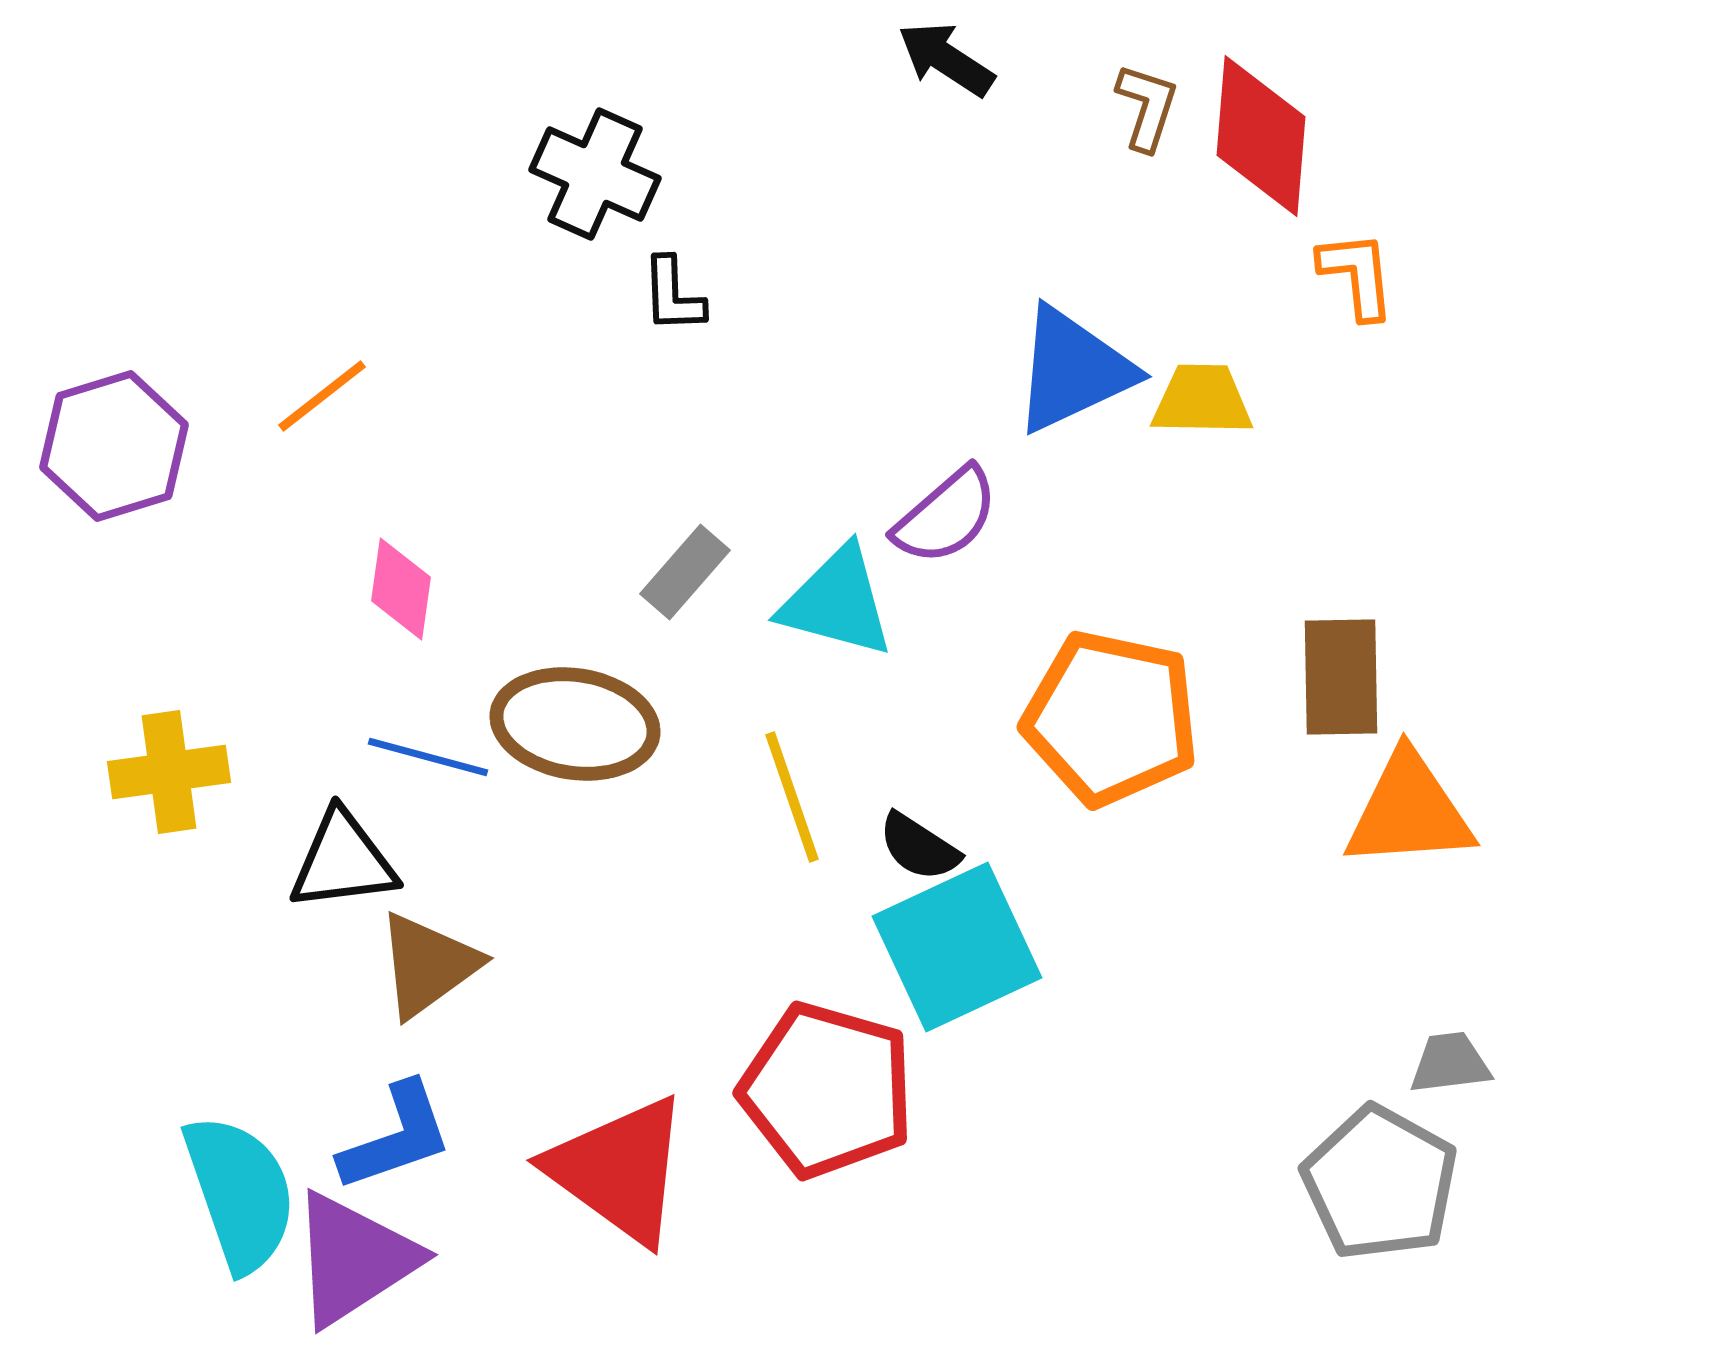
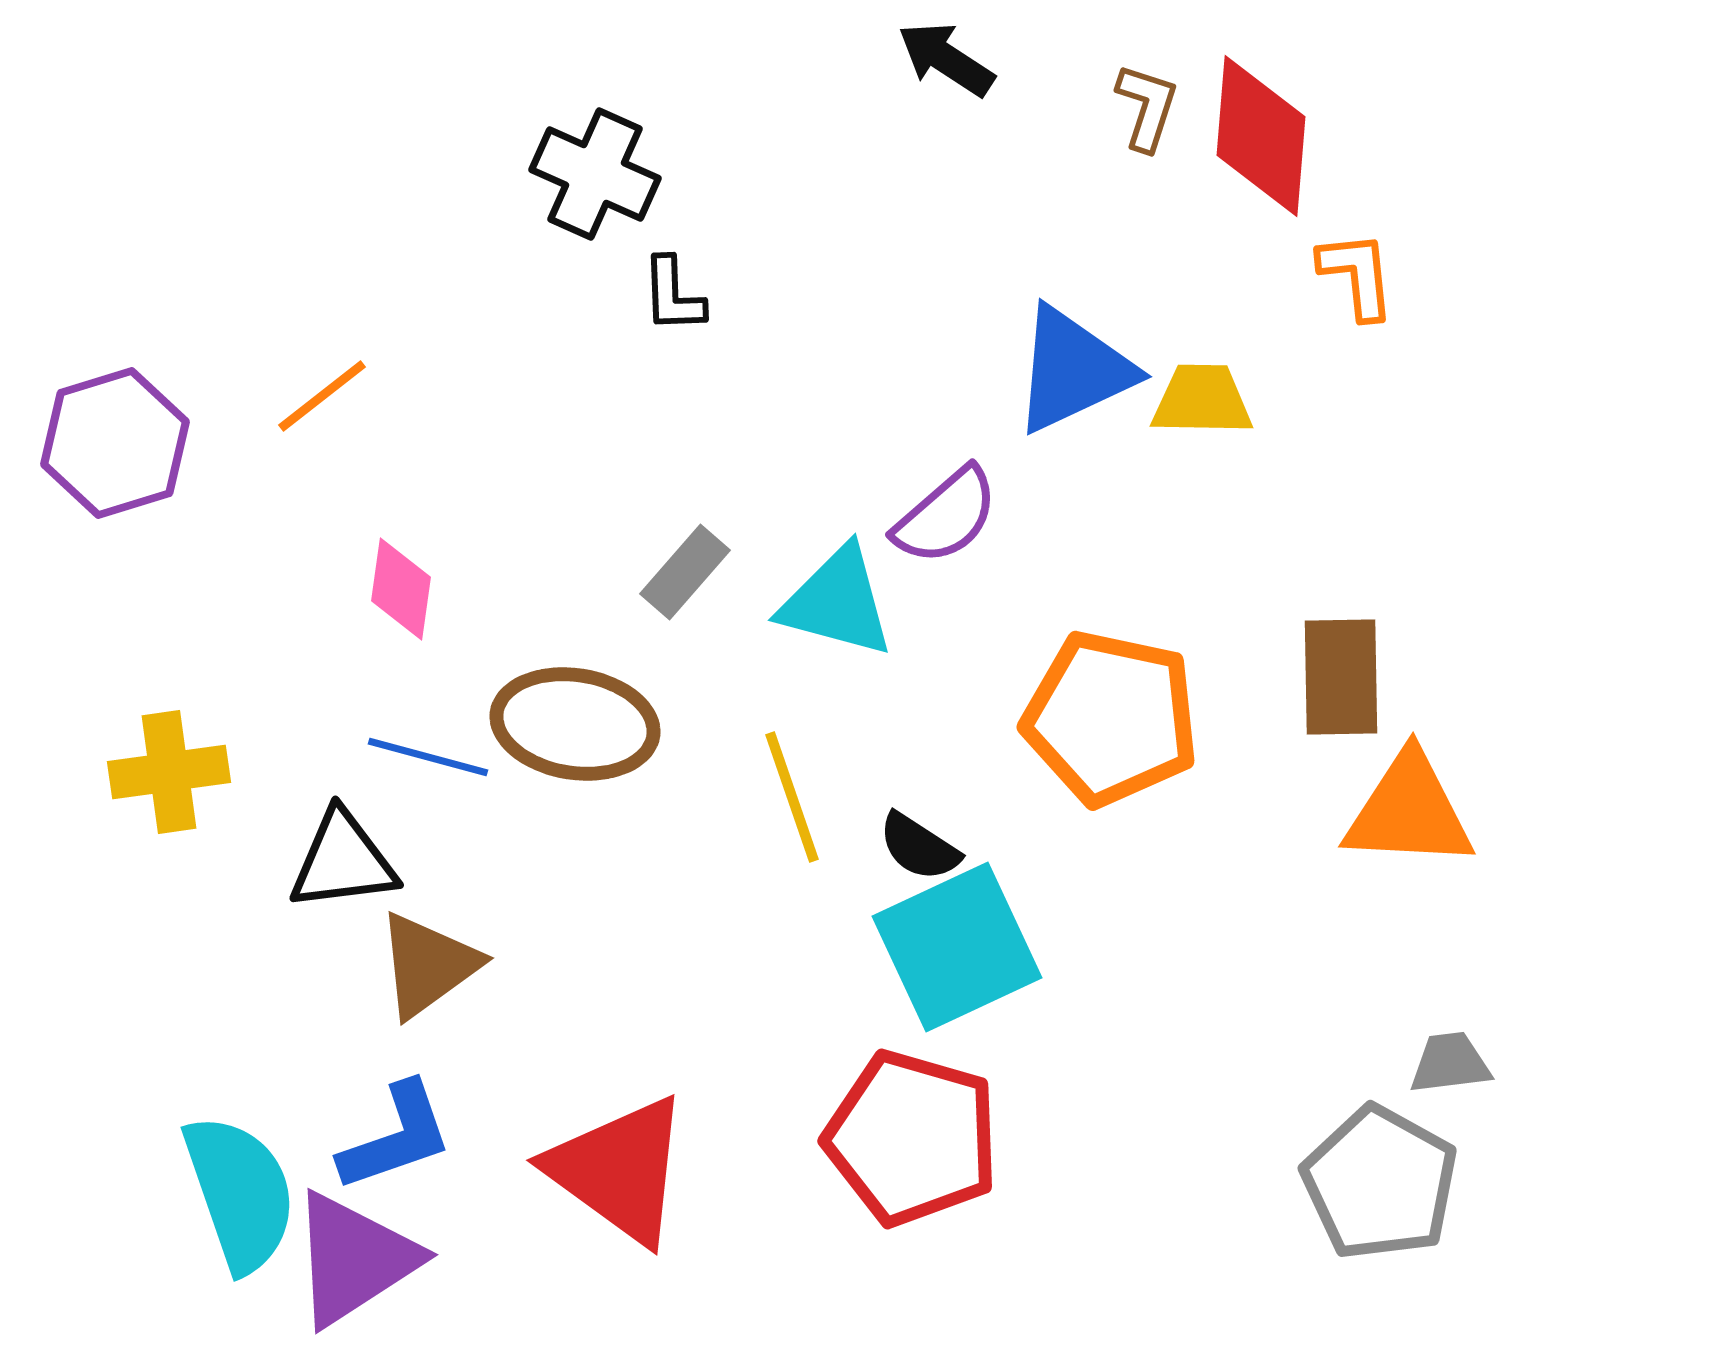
purple hexagon: moved 1 px right, 3 px up
orange triangle: rotated 7 degrees clockwise
red pentagon: moved 85 px right, 48 px down
